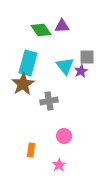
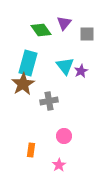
purple triangle: moved 2 px right, 3 px up; rotated 49 degrees counterclockwise
gray square: moved 23 px up
